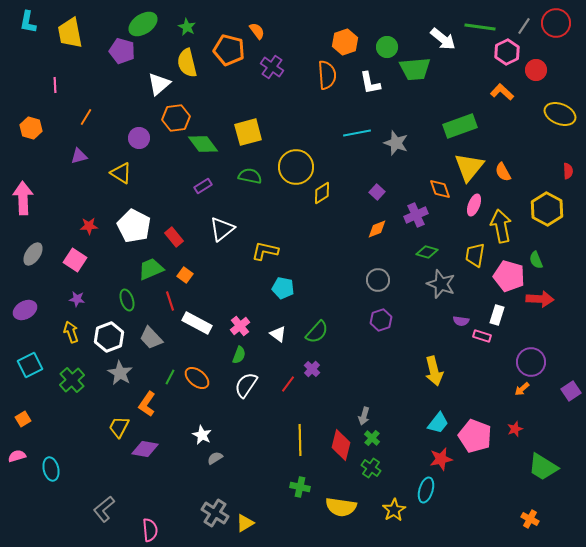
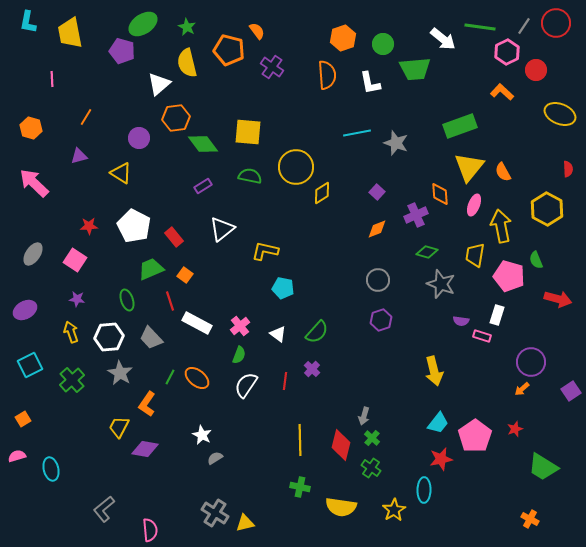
orange hexagon at (345, 42): moved 2 px left, 4 px up
green circle at (387, 47): moved 4 px left, 3 px up
pink line at (55, 85): moved 3 px left, 6 px up
yellow square at (248, 132): rotated 20 degrees clockwise
red semicircle at (568, 171): moved 2 px up
orange diamond at (440, 189): moved 5 px down; rotated 15 degrees clockwise
pink arrow at (23, 198): moved 11 px right, 15 px up; rotated 44 degrees counterclockwise
red arrow at (540, 299): moved 18 px right; rotated 12 degrees clockwise
white hexagon at (109, 337): rotated 16 degrees clockwise
red line at (288, 384): moved 3 px left, 3 px up; rotated 30 degrees counterclockwise
pink pentagon at (475, 436): rotated 16 degrees clockwise
cyan ellipse at (426, 490): moved 2 px left; rotated 15 degrees counterclockwise
yellow triangle at (245, 523): rotated 18 degrees clockwise
